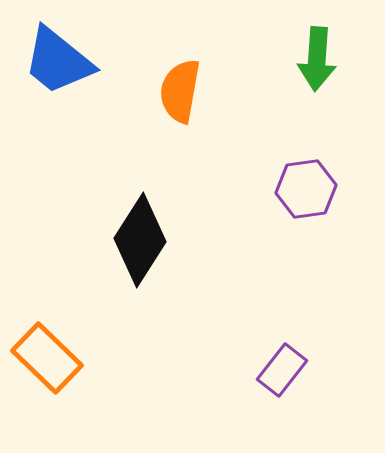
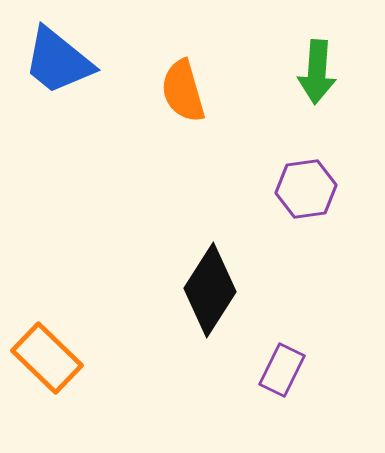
green arrow: moved 13 px down
orange semicircle: moved 3 px right; rotated 26 degrees counterclockwise
black diamond: moved 70 px right, 50 px down
purple rectangle: rotated 12 degrees counterclockwise
